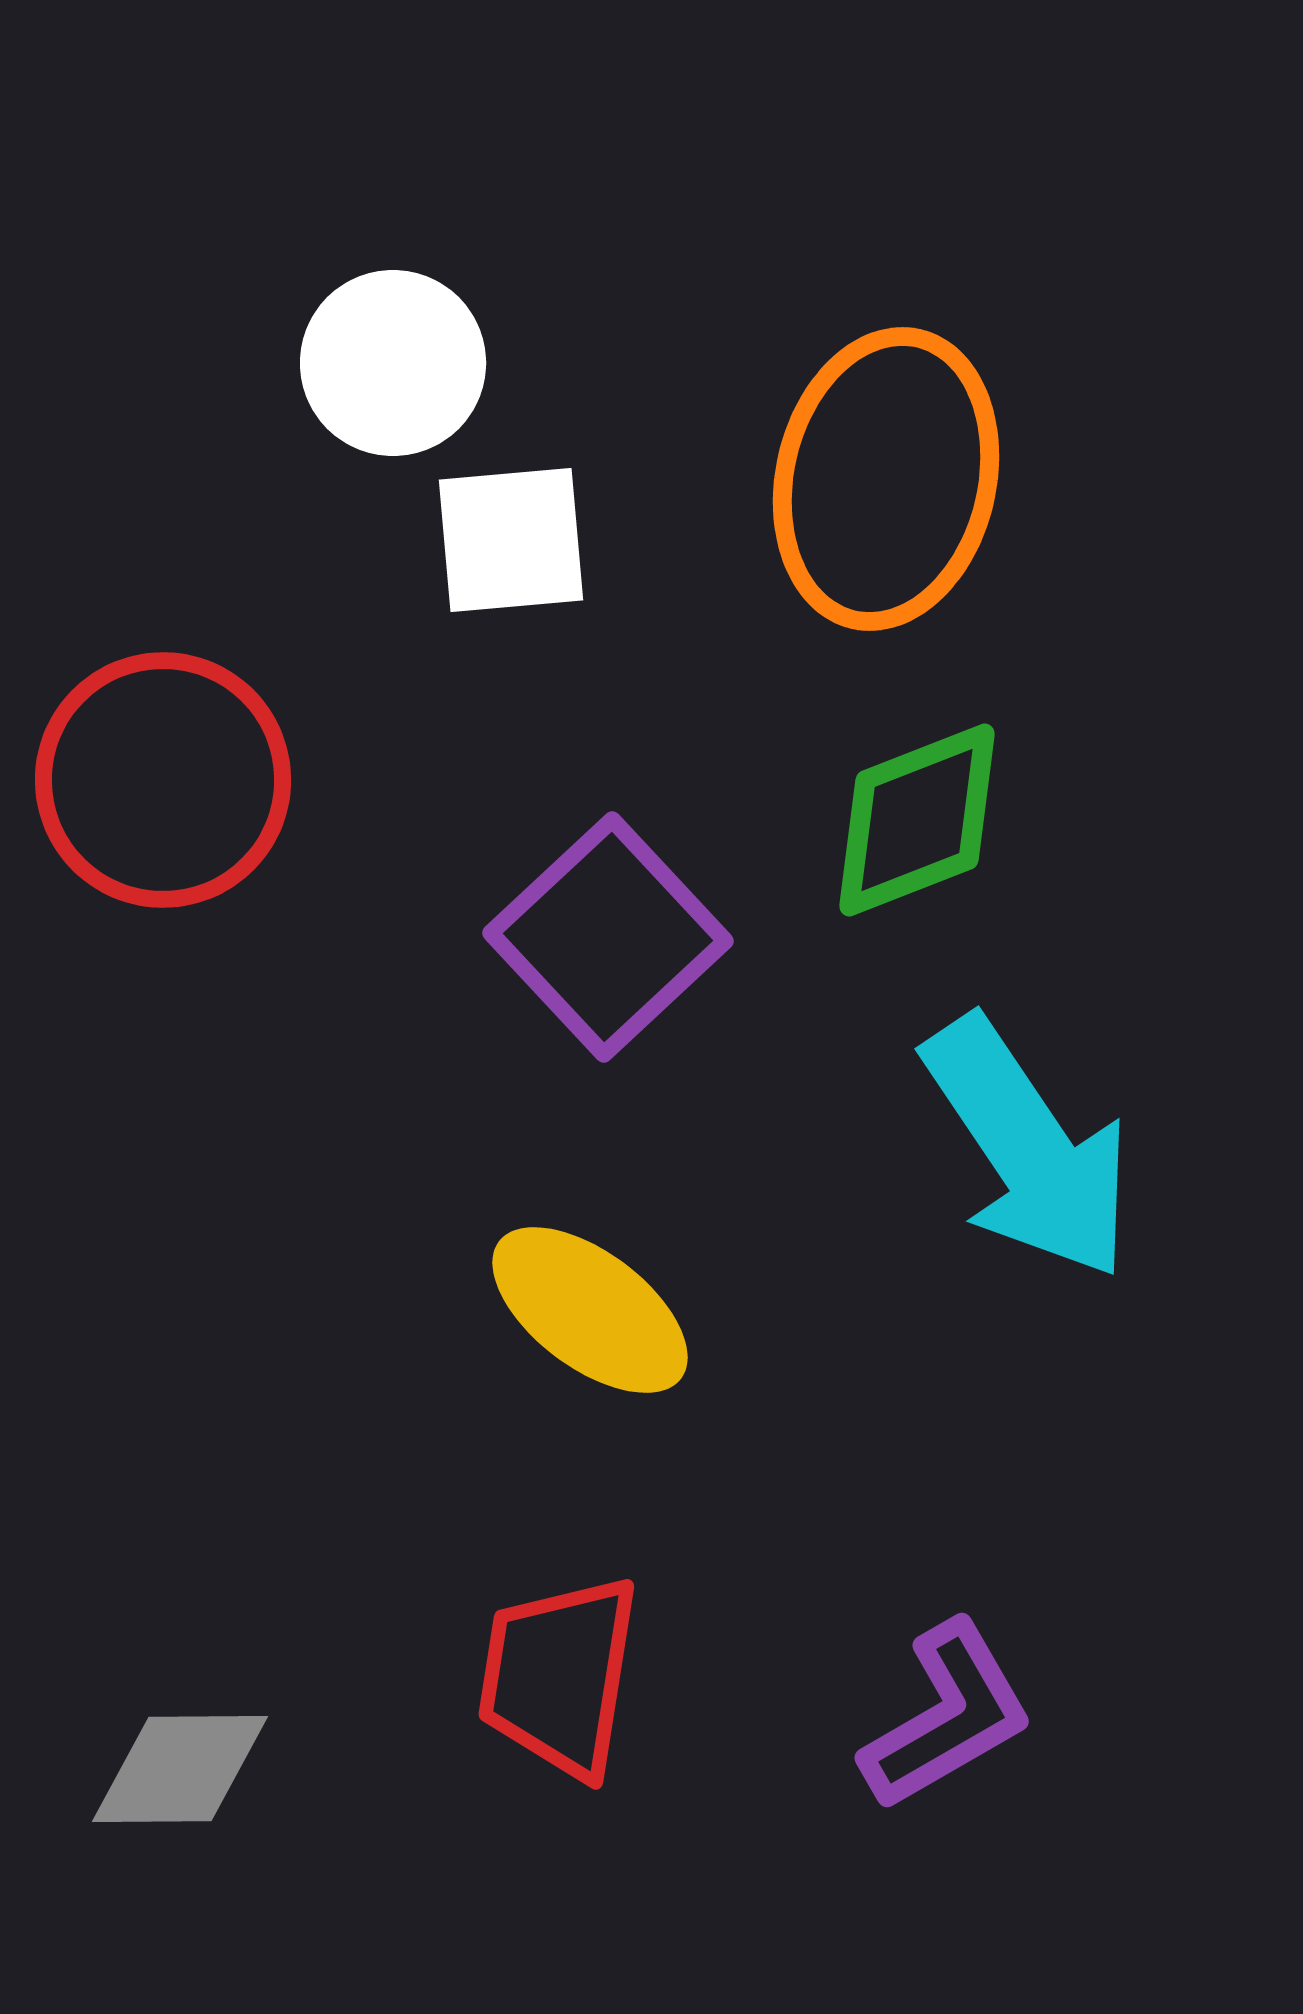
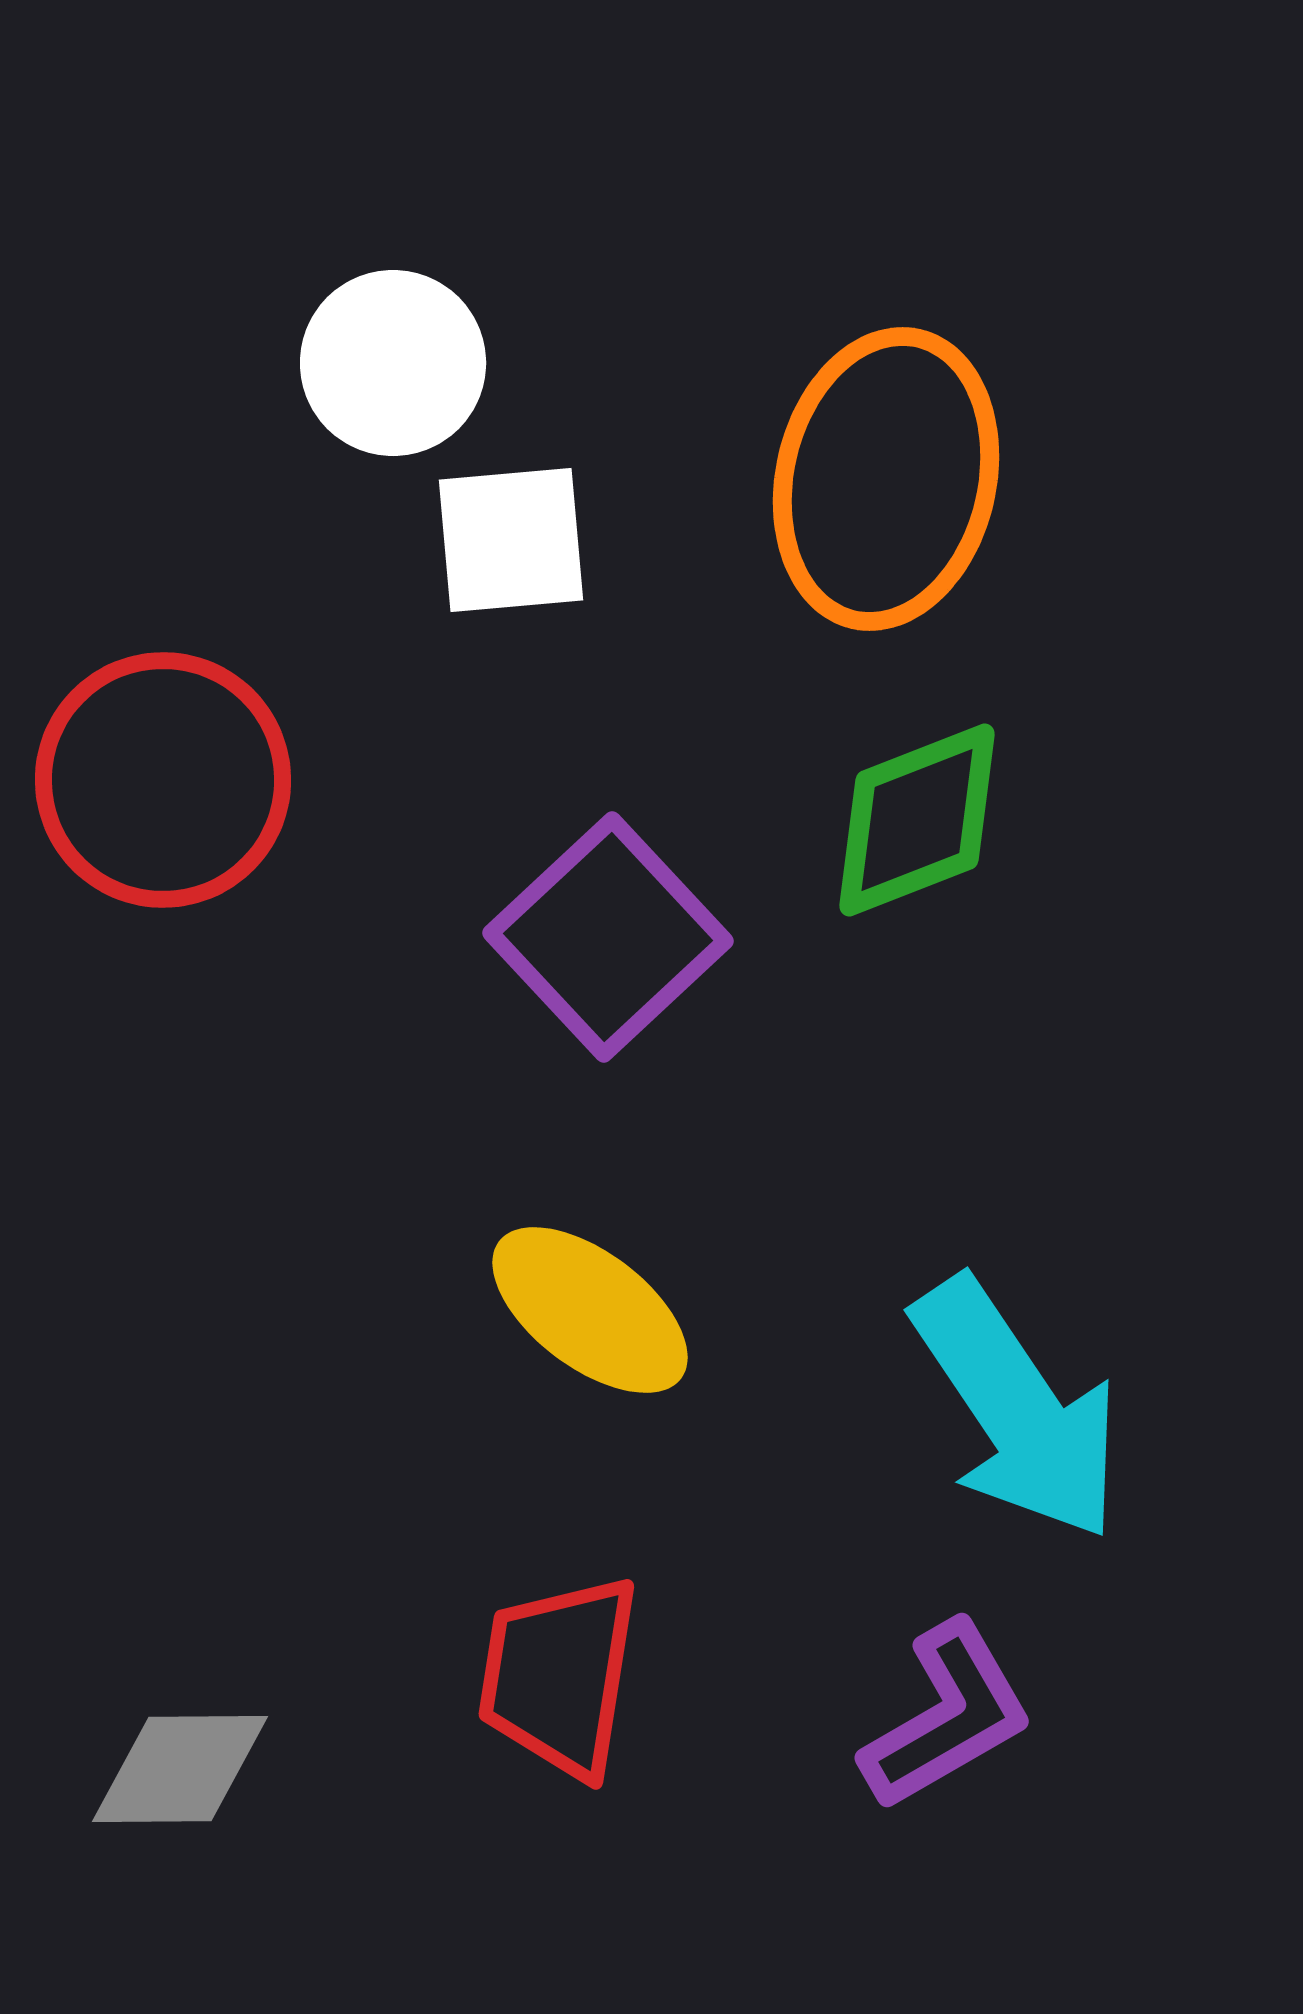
cyan arrow: moved 11 px left, 261 px down
